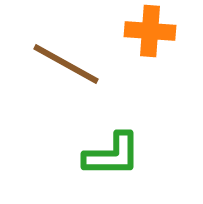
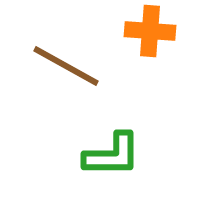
brown line: moved 2 px down
